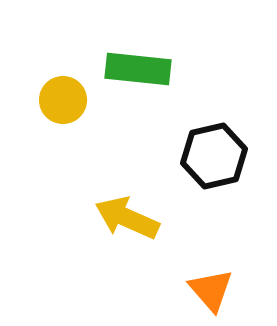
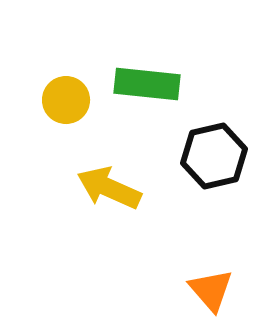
green rectangle: moved 9 px right, 15 px down
yellow circle: moved 3 px right
yellow arrow: moved 18 px left, 30 px up
